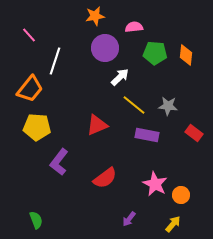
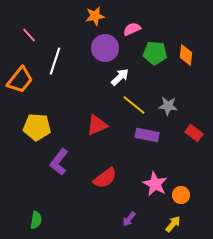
pink semicircle: moved 2 px left, 2 px down; rotated 18 degrees counterclockwise
orange trapezoid: moved 10 px left, 9 px up
green semicircle: rotated 30 degrees clockwise
